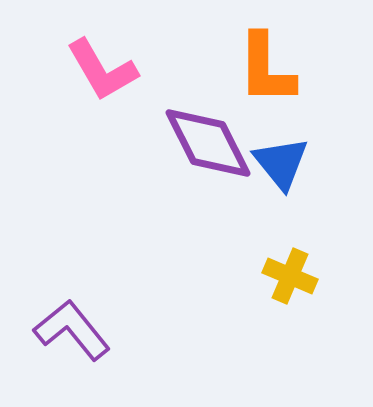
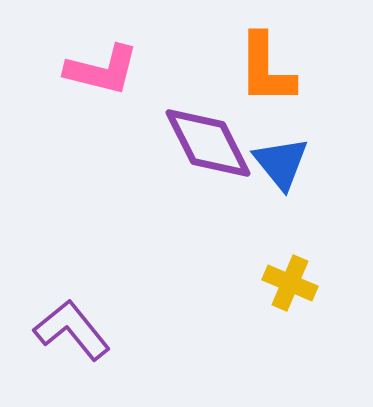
pink L-shape: rotated 46 degrees counterclockwise
yellow cross: moved 7 px down
